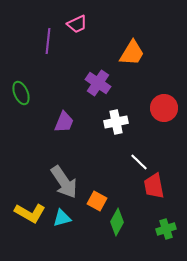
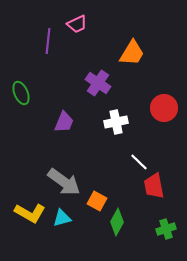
gray arrow: rotated 20 degrees counterclockwise
